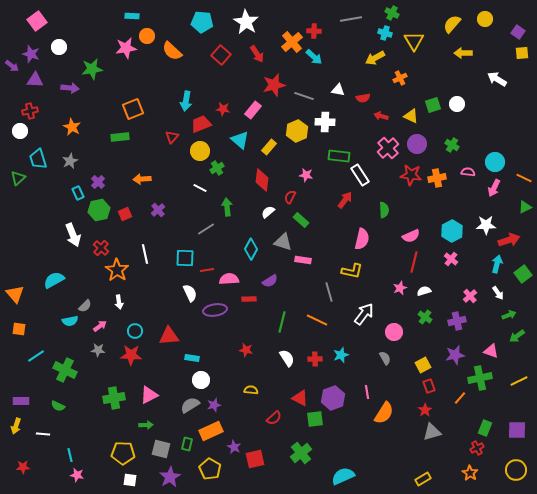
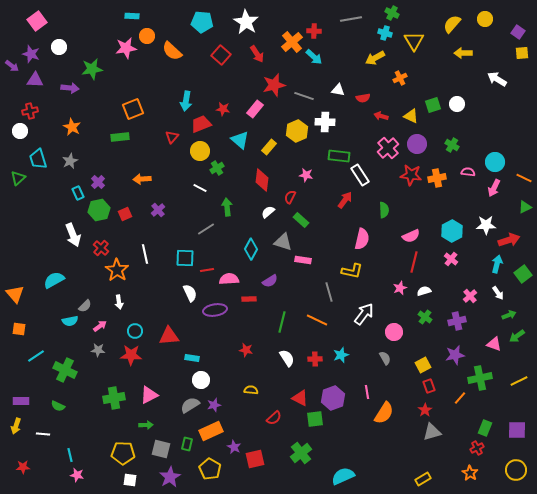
pink rectangle at (253, 110): moved 2 px right, 1 px up
pink triangle at (491, 351): moved 3 px right, 7 px up
